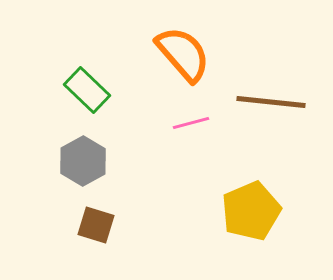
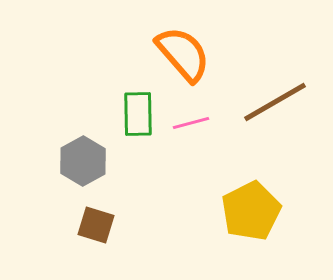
green rectangle: moved 51 px right, 24 px down; rotated 45 degrees clockwise
brown line: moved 4 px right; rotated 36 degrees counterclockwise
yellow pentagon: rotated 4 degrees counterclockwise
